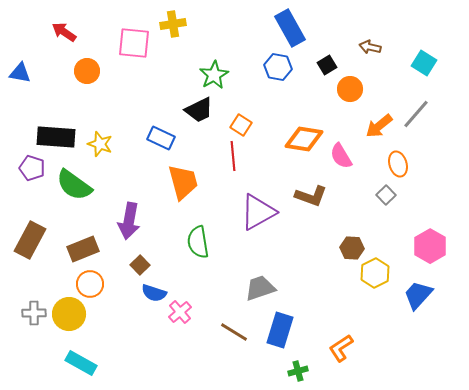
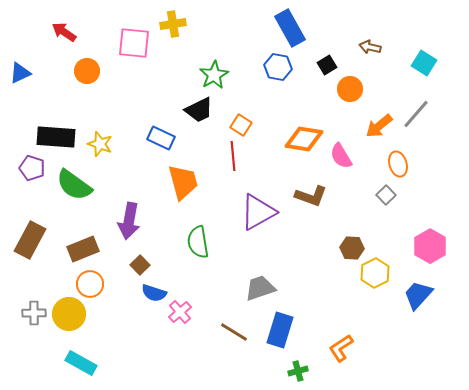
blue triangle at (20, 73): rotated 35 degrees counterclockwise
